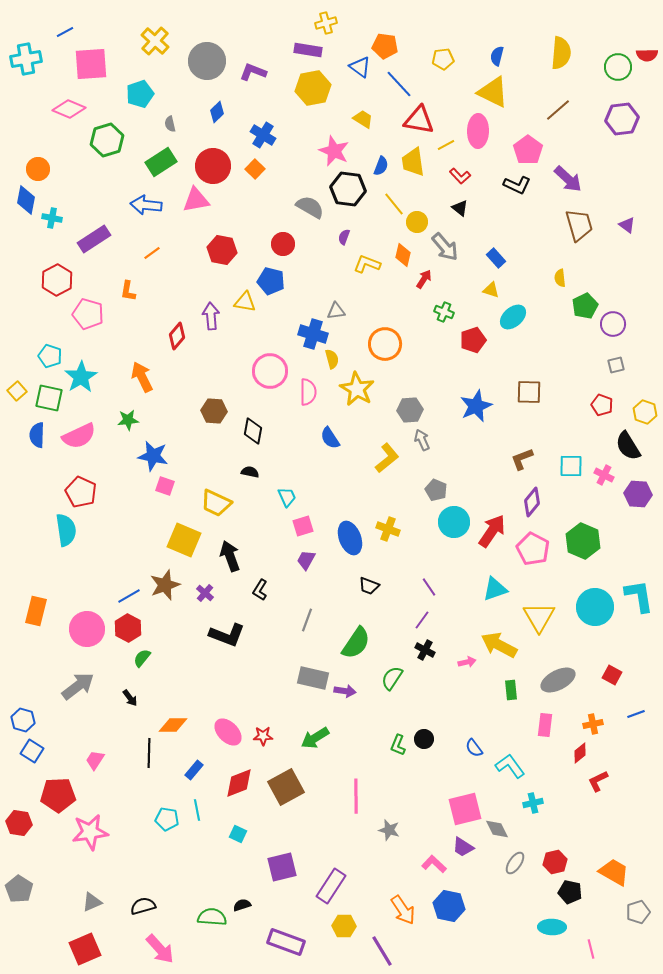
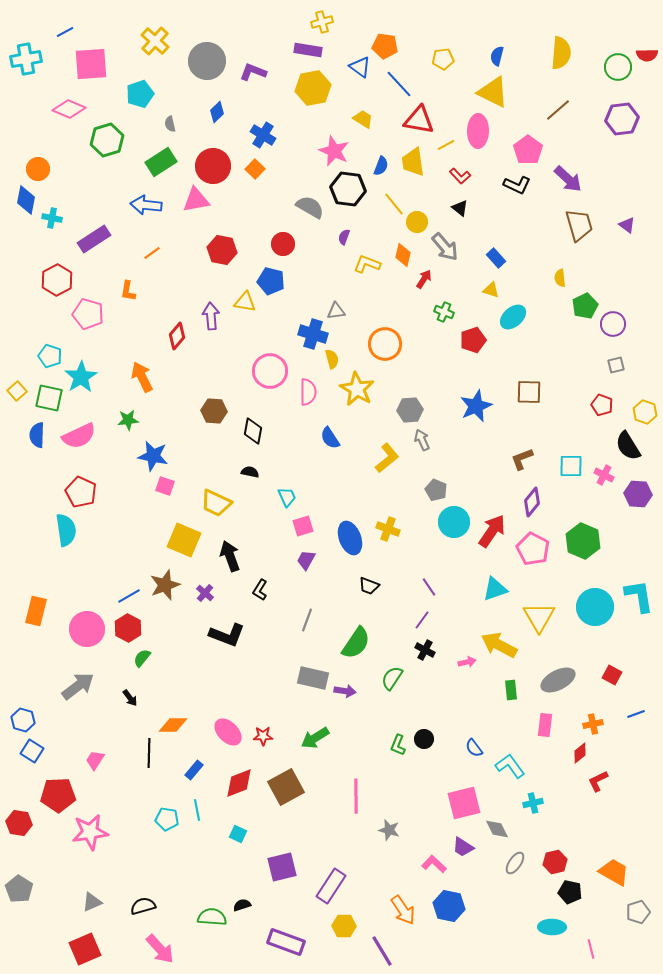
yellow cross at (326, 23): moved 4 px left, 1 px up
pink square at (465, 809): moved 1 px left, 6 px up
